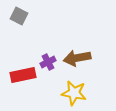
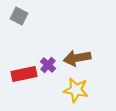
purple cross: moved 3 px down; rotated 21 degrees counterclockwise
red rectangle: moved 1 px right, 1 px up
yellow star: moved 2 px right, 3 px up
